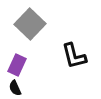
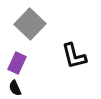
purple rectangle: moved 2 px up
